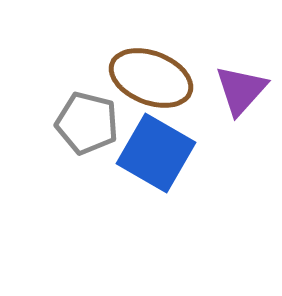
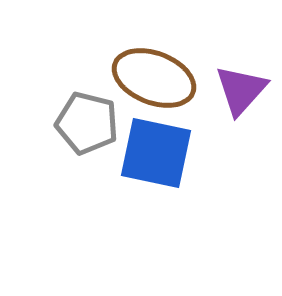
brown ellipse: moved 3 px right
blue square: rotated 18 degrees counterclockwise
